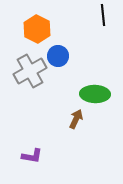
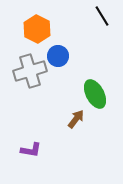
black line: moved 1 px left, 1 px down; rotated 25 degrees counterclockwise
gray cross: rotated 12 degrees clockwise
green ellipse: rotated 60 degrees clockwise
brown arrow: rotated 12 degrees clockwise
purple L-shape: moved 1 px left, 6 px up
